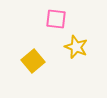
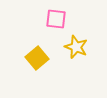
yellow square: moved 4 px right, 3 px up
